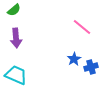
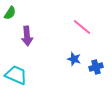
green semicircle: moved 4 px left, 3 px down; rotated 16 degrees counterclockwise
purple arrow: moved 11 px right, 2 px up
blue star: rotated 24 degrees counterclockwise
blue cross: moved 5 px right
